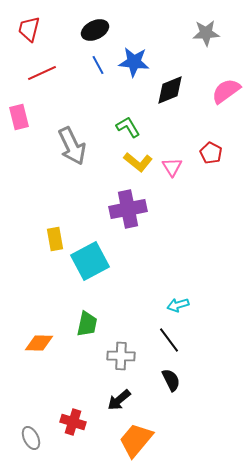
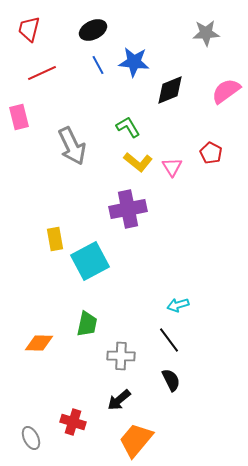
black ellipse: moved 2 px left
